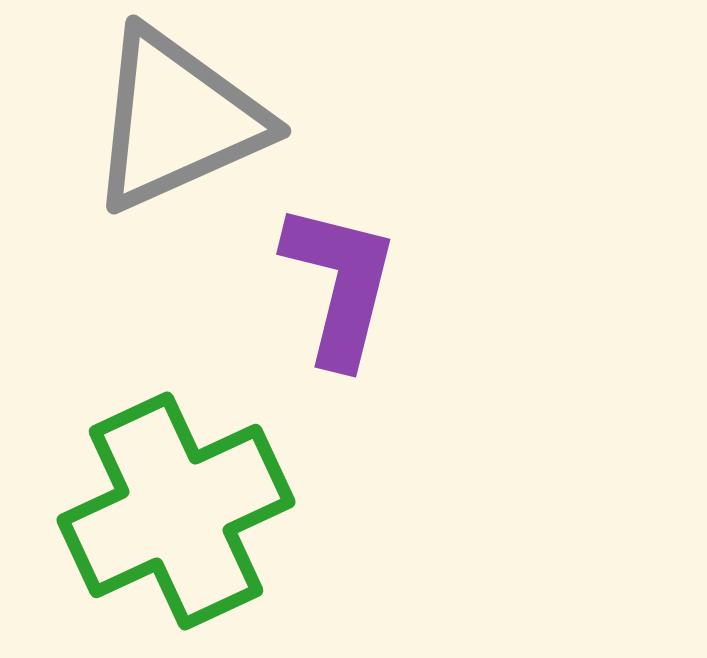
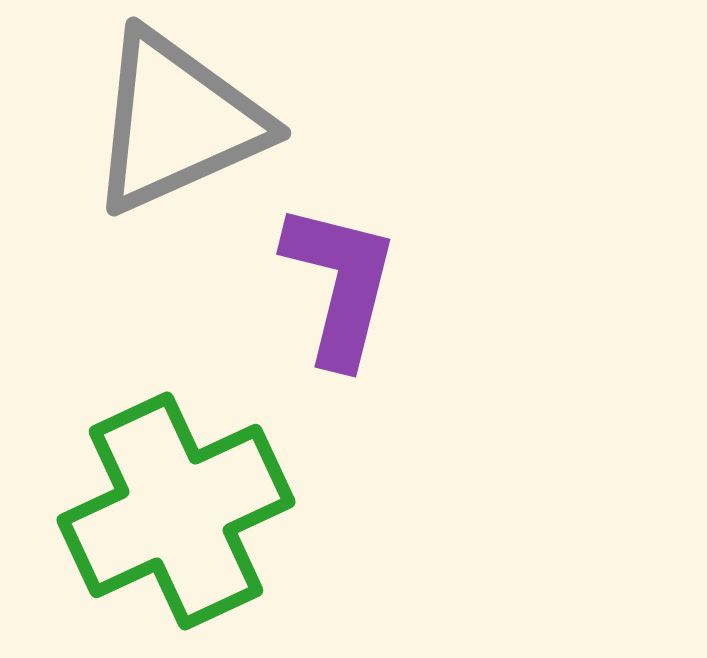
gray triangle: moved 2 px down
